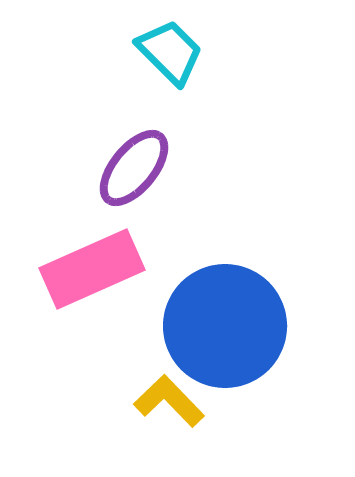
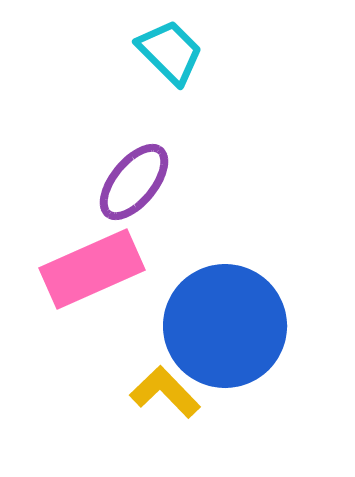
purple ellipse: moved 14 px down
yellow L-shape: moved 4 px left, 9 px up
